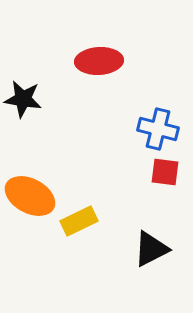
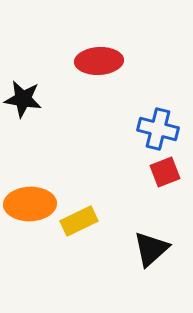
red square: rotated 28 degrees counterclockwise
orange ellipse: moved 8 px down; rotated 30 degrees counterclockwise
black triangle: rotated 15 degrees counterclockwise
